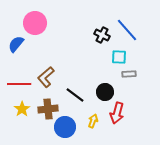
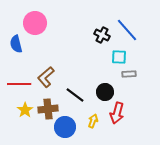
blue semicircle: rotated 54 degrees counterclockwise
yellow star: moved 3 px right, 1 px down
